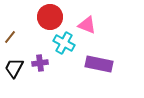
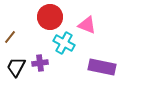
purple rectangle: moved 3 px right, 3 px down
black trapezoid: moved 2 px right, 1 px up
